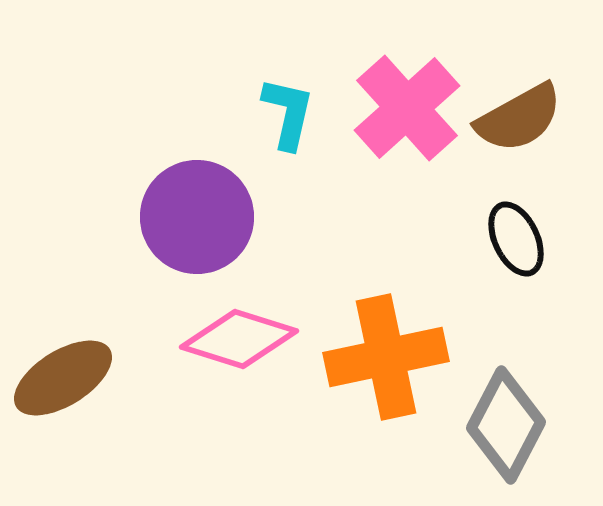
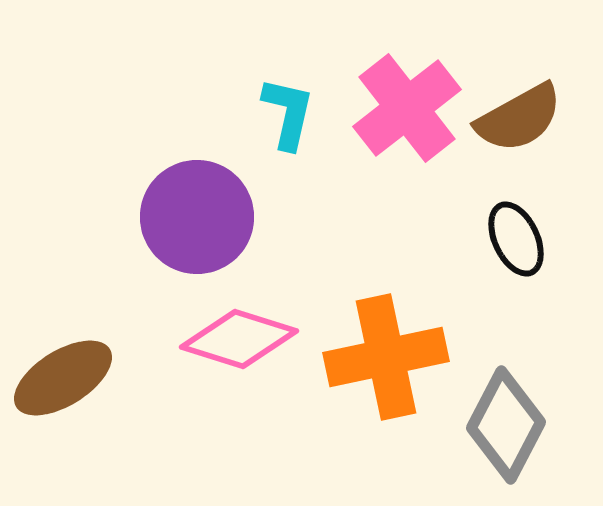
pink cross: rotated 4 degrees clockwise
